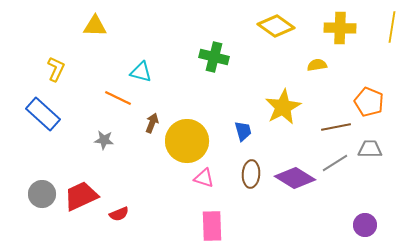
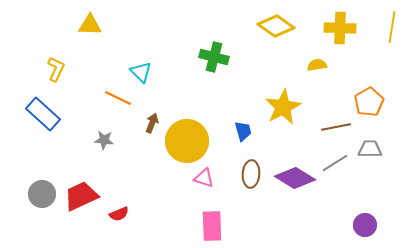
yellow triangle: moved 5 px left, 1 px up
cyan triangle: rotated 30 degrees clockwise
orange pentagon: rotated 20 degrees clockwise
